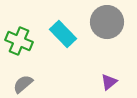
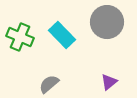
cyan rectangle: moved 1 px left, 1 px down
green cross: moved 1 px right, 4 px up
gray semicircle: moved 26 px right
